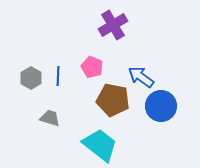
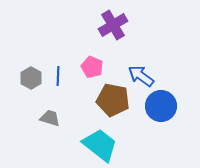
blue arrow: moved 1 px up
